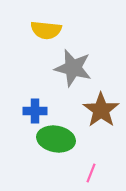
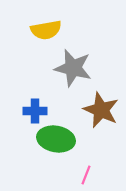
yellow semicircle: rotated 16 degrees counterclockwise
brown star: rotated 12 degrees counterclockwise
pink line: moved 5 px left, 2 px down
